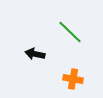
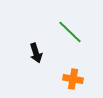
black arrow: moved 1 px right, 1 px up; rotated 120 degrees counterclockwise
